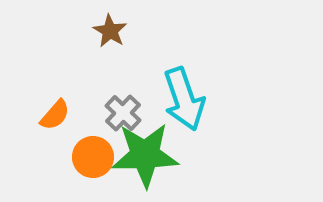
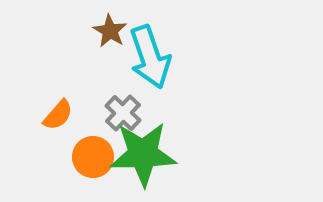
cyan arrow: moved 34 px left, 42 px up
orange semicircle: moved 3 px right
green star: moved 2 px left, 1 px up
